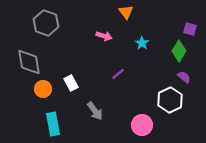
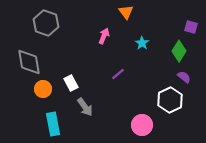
purple square: moved 1 px right, 2 px up
pink arrow: rotated 84 degrees counterclockwise
gray arrow: moved 10 px left, 4 px up
